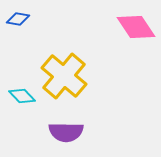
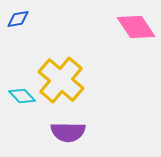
blue diamond: rotated 20 degrees counterclockwise
yellow cross: moved 3 px left, 4 px down
purple semicircle: moved 2 px right
